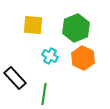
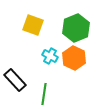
yellow square: rotated 15 degrees clockwise
orange hexagon: moved 9 px left
black rectangle: moved 2 px down
